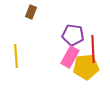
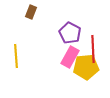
purple pentagon: moved 3 px left, 2 px up; rotated 20 degrees clockwise
